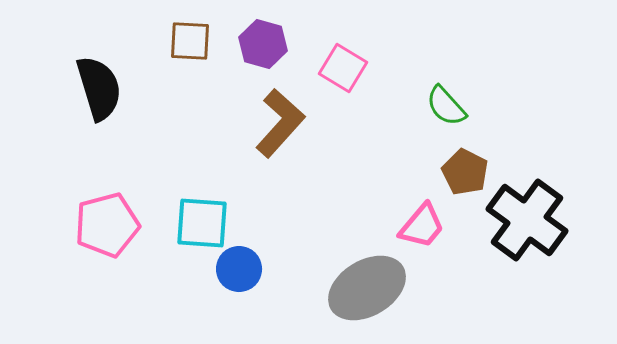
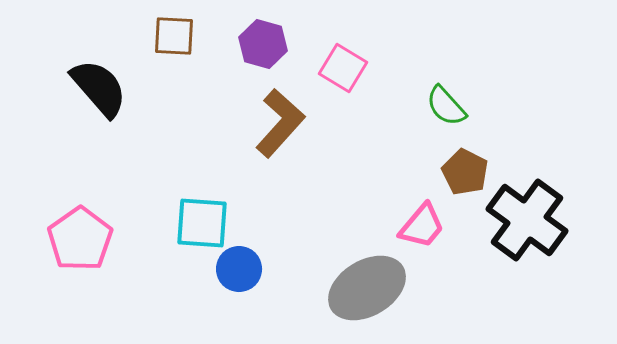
brown square: moved 16 px left, 5 px up
black semicircle: rotated 24 degrees counterclockwise
pink pentagon: moved 27 px left, 14 px down; rotated 20 degrees counterclockwise
